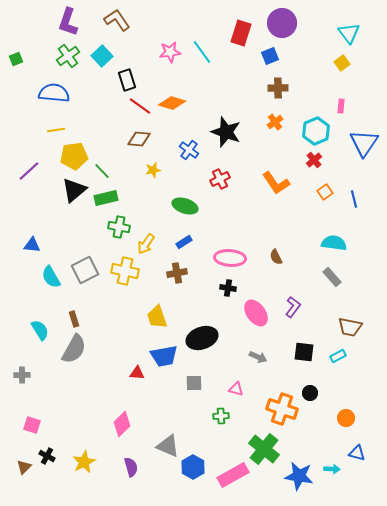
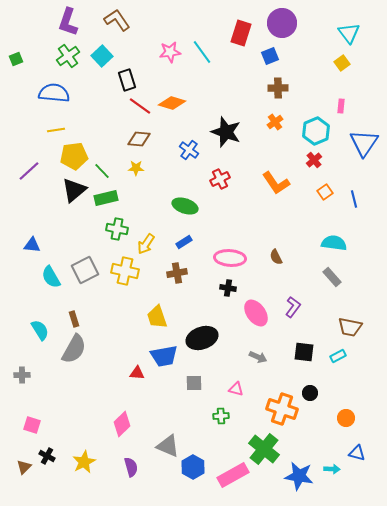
yellow star at (153, 170): moved 17 px left, 2 px up; rotated 14 degrees clockwise
green cross at (119, 227): moved 2 px left, 2 px down
